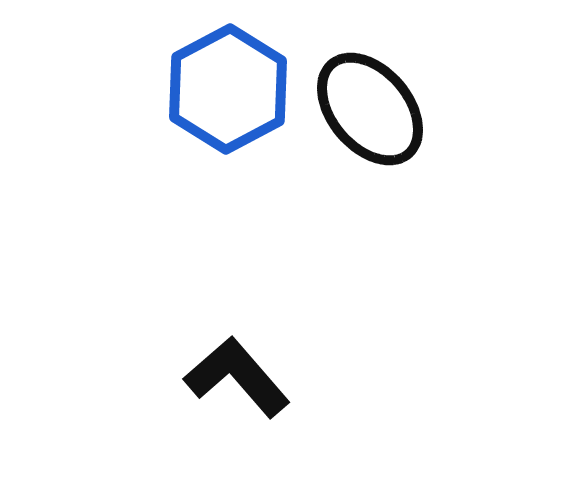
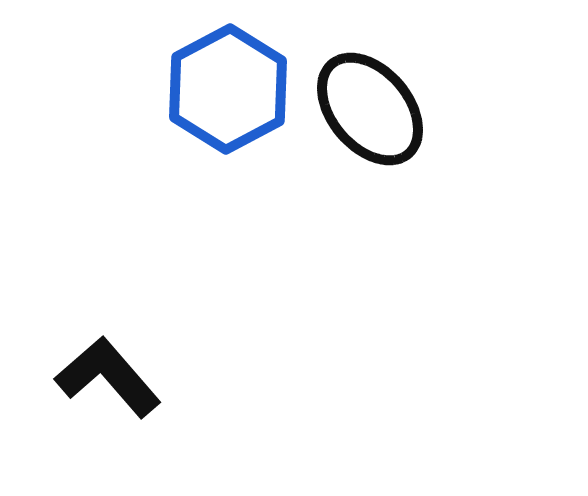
black L-shape: moved 129 px left
